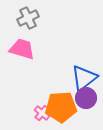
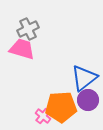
gray cross: moved 11 px down
purple circle: moved 2 px right, 2 px down
pink cross: moved 1 px right, 3 px down
